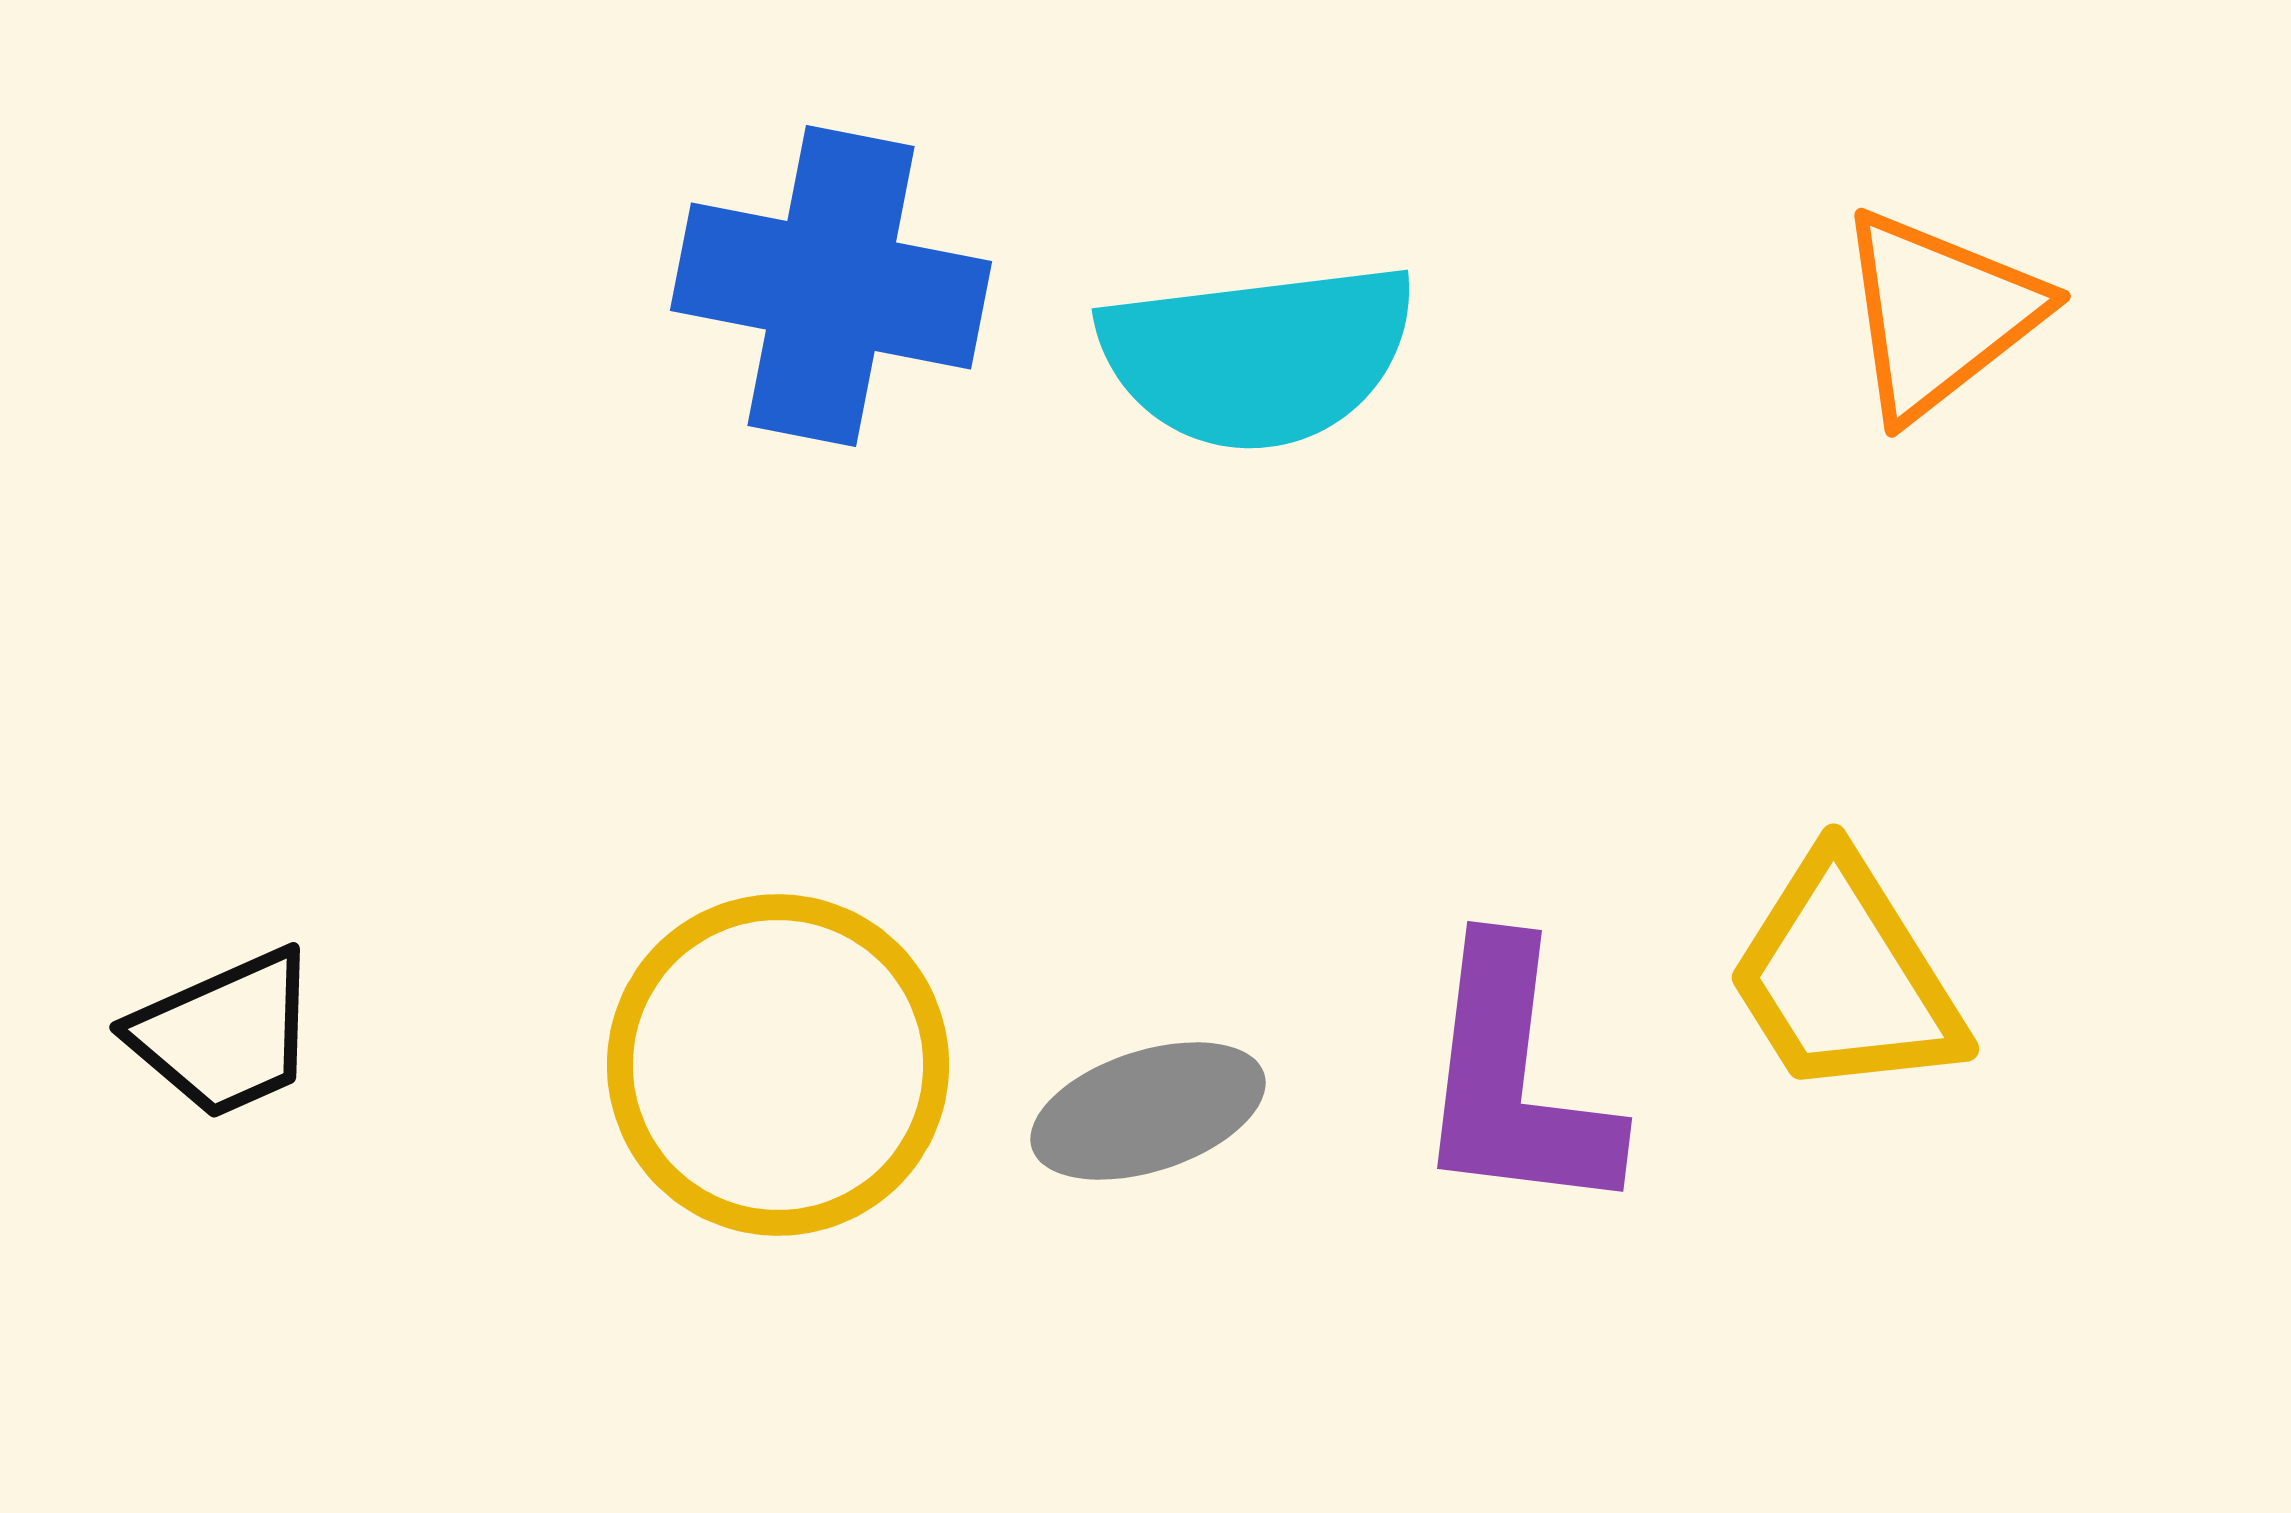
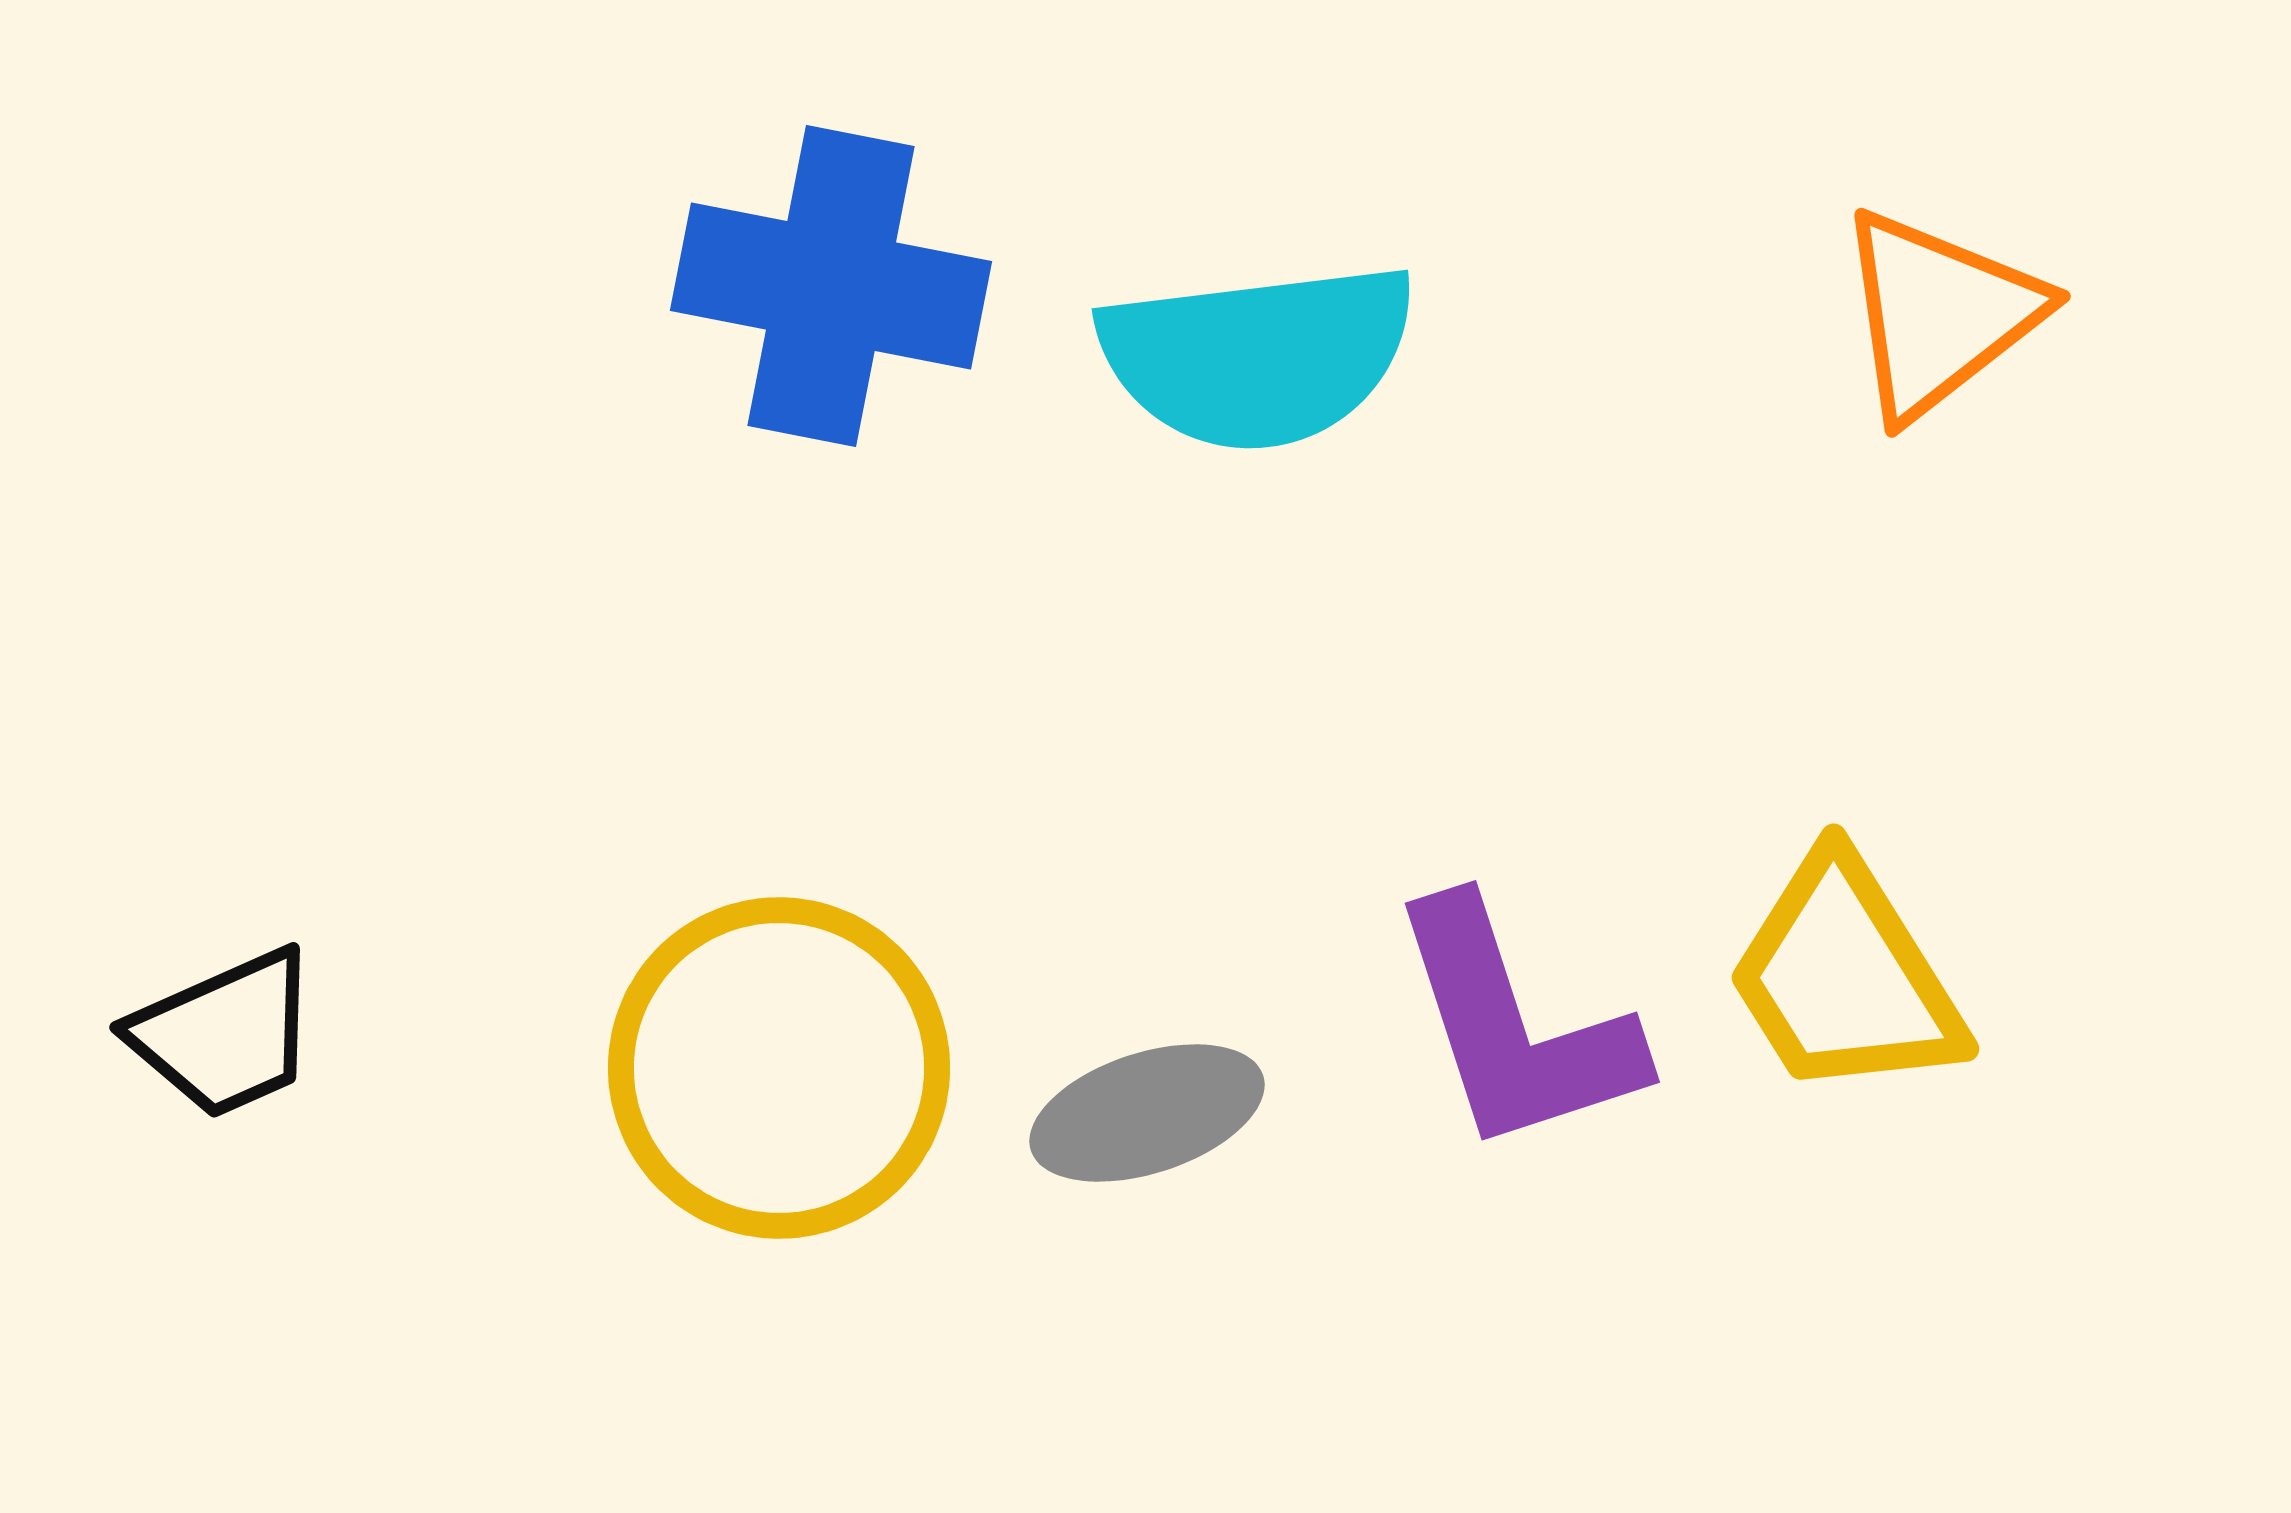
yellow circle: moved 1 px right, 3 px down
purple L-shape: moved 53 px up; rotated 25 degrees counterclockwise
gray ellipse: moved 1 px left, 2 px down
